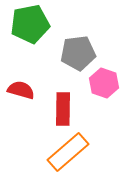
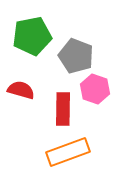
green pentagon: moved 2 px right, 12 px down
gray pentagon: moved 2 px left, 3 px down; rotated 28 degrees clockwise
pink hexagon: moved 9 px left, 6 px down
orange rectangle: rotated 21 degrees clockwise
